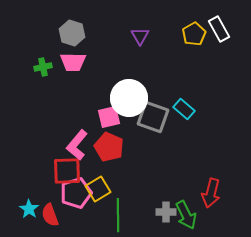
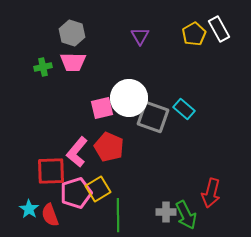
pink square: moved 7 px left, 9 px up
pink L-shape: moved 7 px down
red square: moved 16 px left
